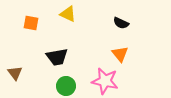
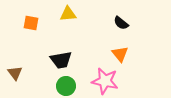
yellow triangle: rotated 30 degrees counterclockwise
black semicircle: rotated 14 degrees clockwise
black trapezoid: moved 4 px right, 3 px down
